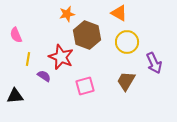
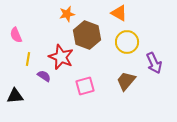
brown trapezoid: rotated 10 degrees clockwise
